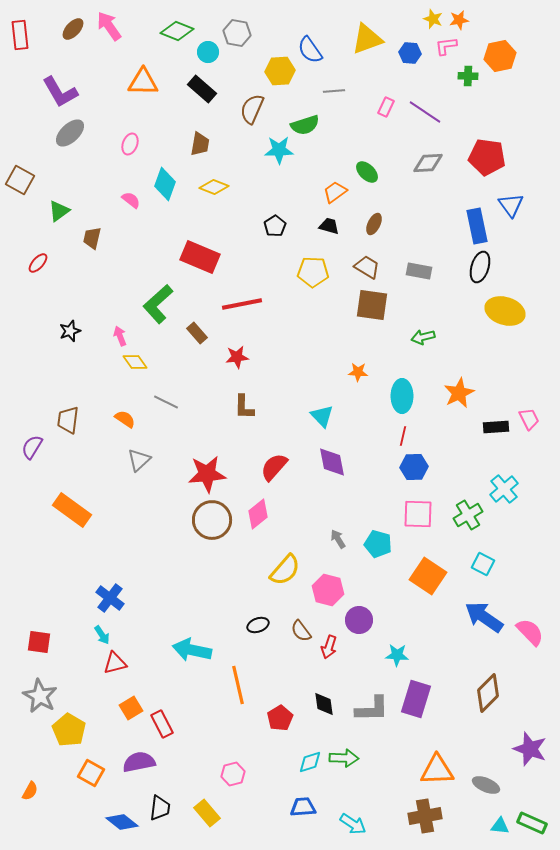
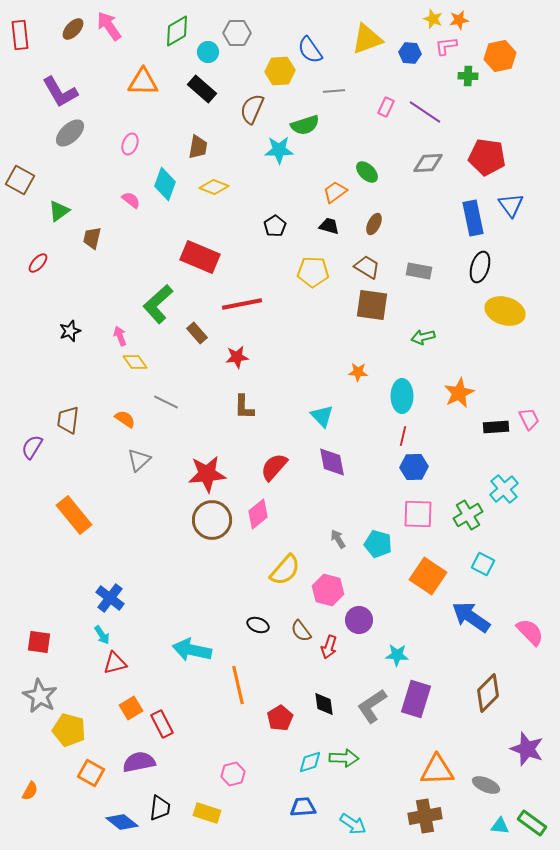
green diamond at (177, 31): rotated 52 degrees counterclockwise
gray hexagon at (237, 33): rotated 12 degrees counterclockwise
brown trapezoid at (200, 144): moved 2 px left, 3 px down
blue rectangle at (477, 226): moved 4 px left, 8 px up
orange rectangle at (72, 510): moved 2 px right, 5 px down; rotated 15 degrees clockwise
blue arrow at (484, 617): moved 13 px left
black ellipse at (258, 625): rotated 40 degrees clockwise
gray L-shape at (372, 709): moved 3 px up; rotated 147 degrees clockwise
yellow pentagon at (69, 730): rotated 16 degrees counterclockwise
purple star at (530, 749): moved 3 px left
yellow rectangle at (207, 813): rotated 32 degrees counterclockwise
green rectangle at (532, 823): rotated 12 degrees clockwise
